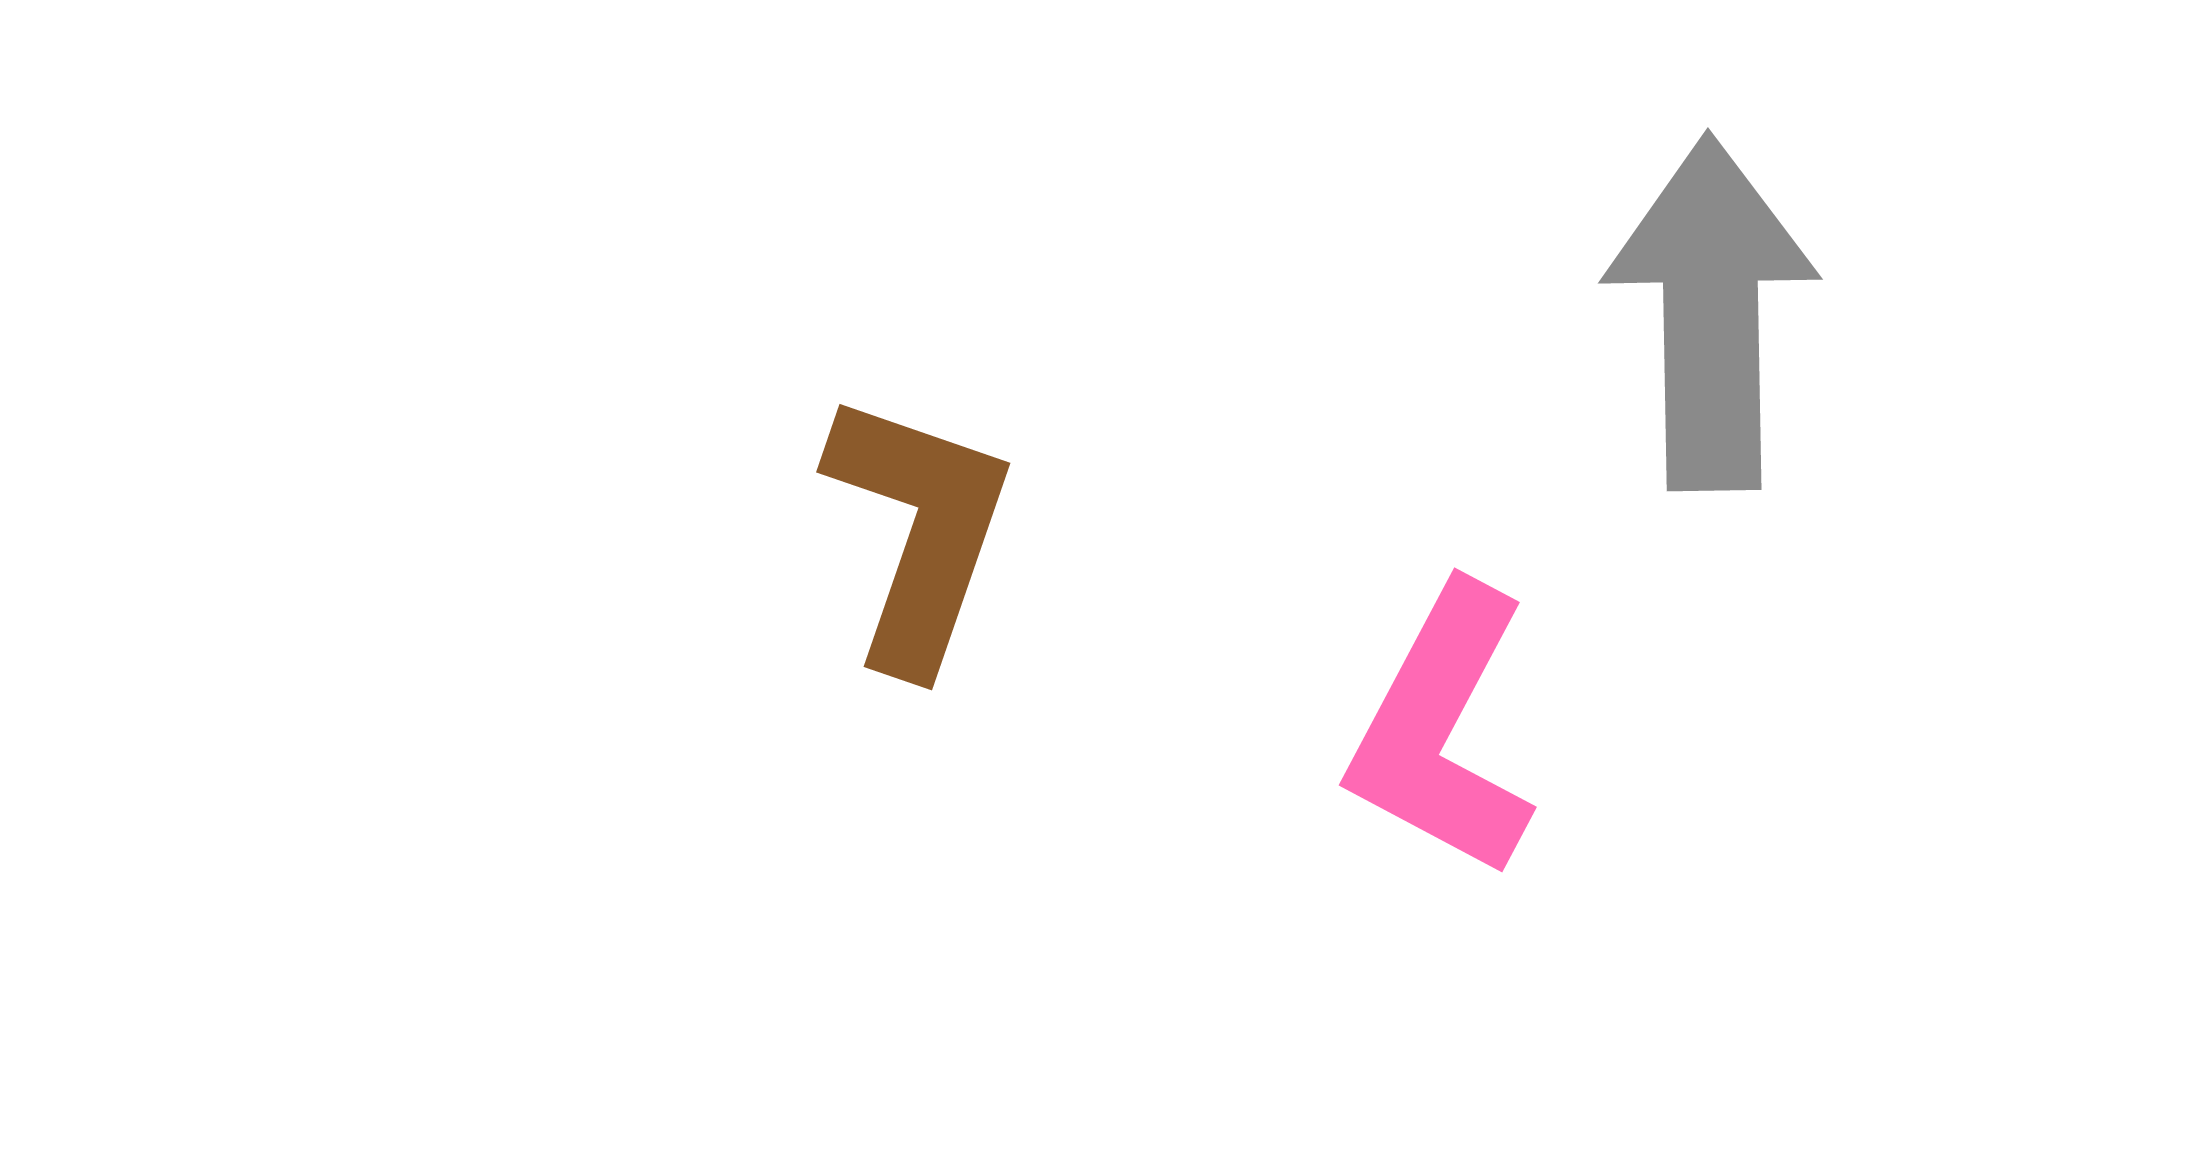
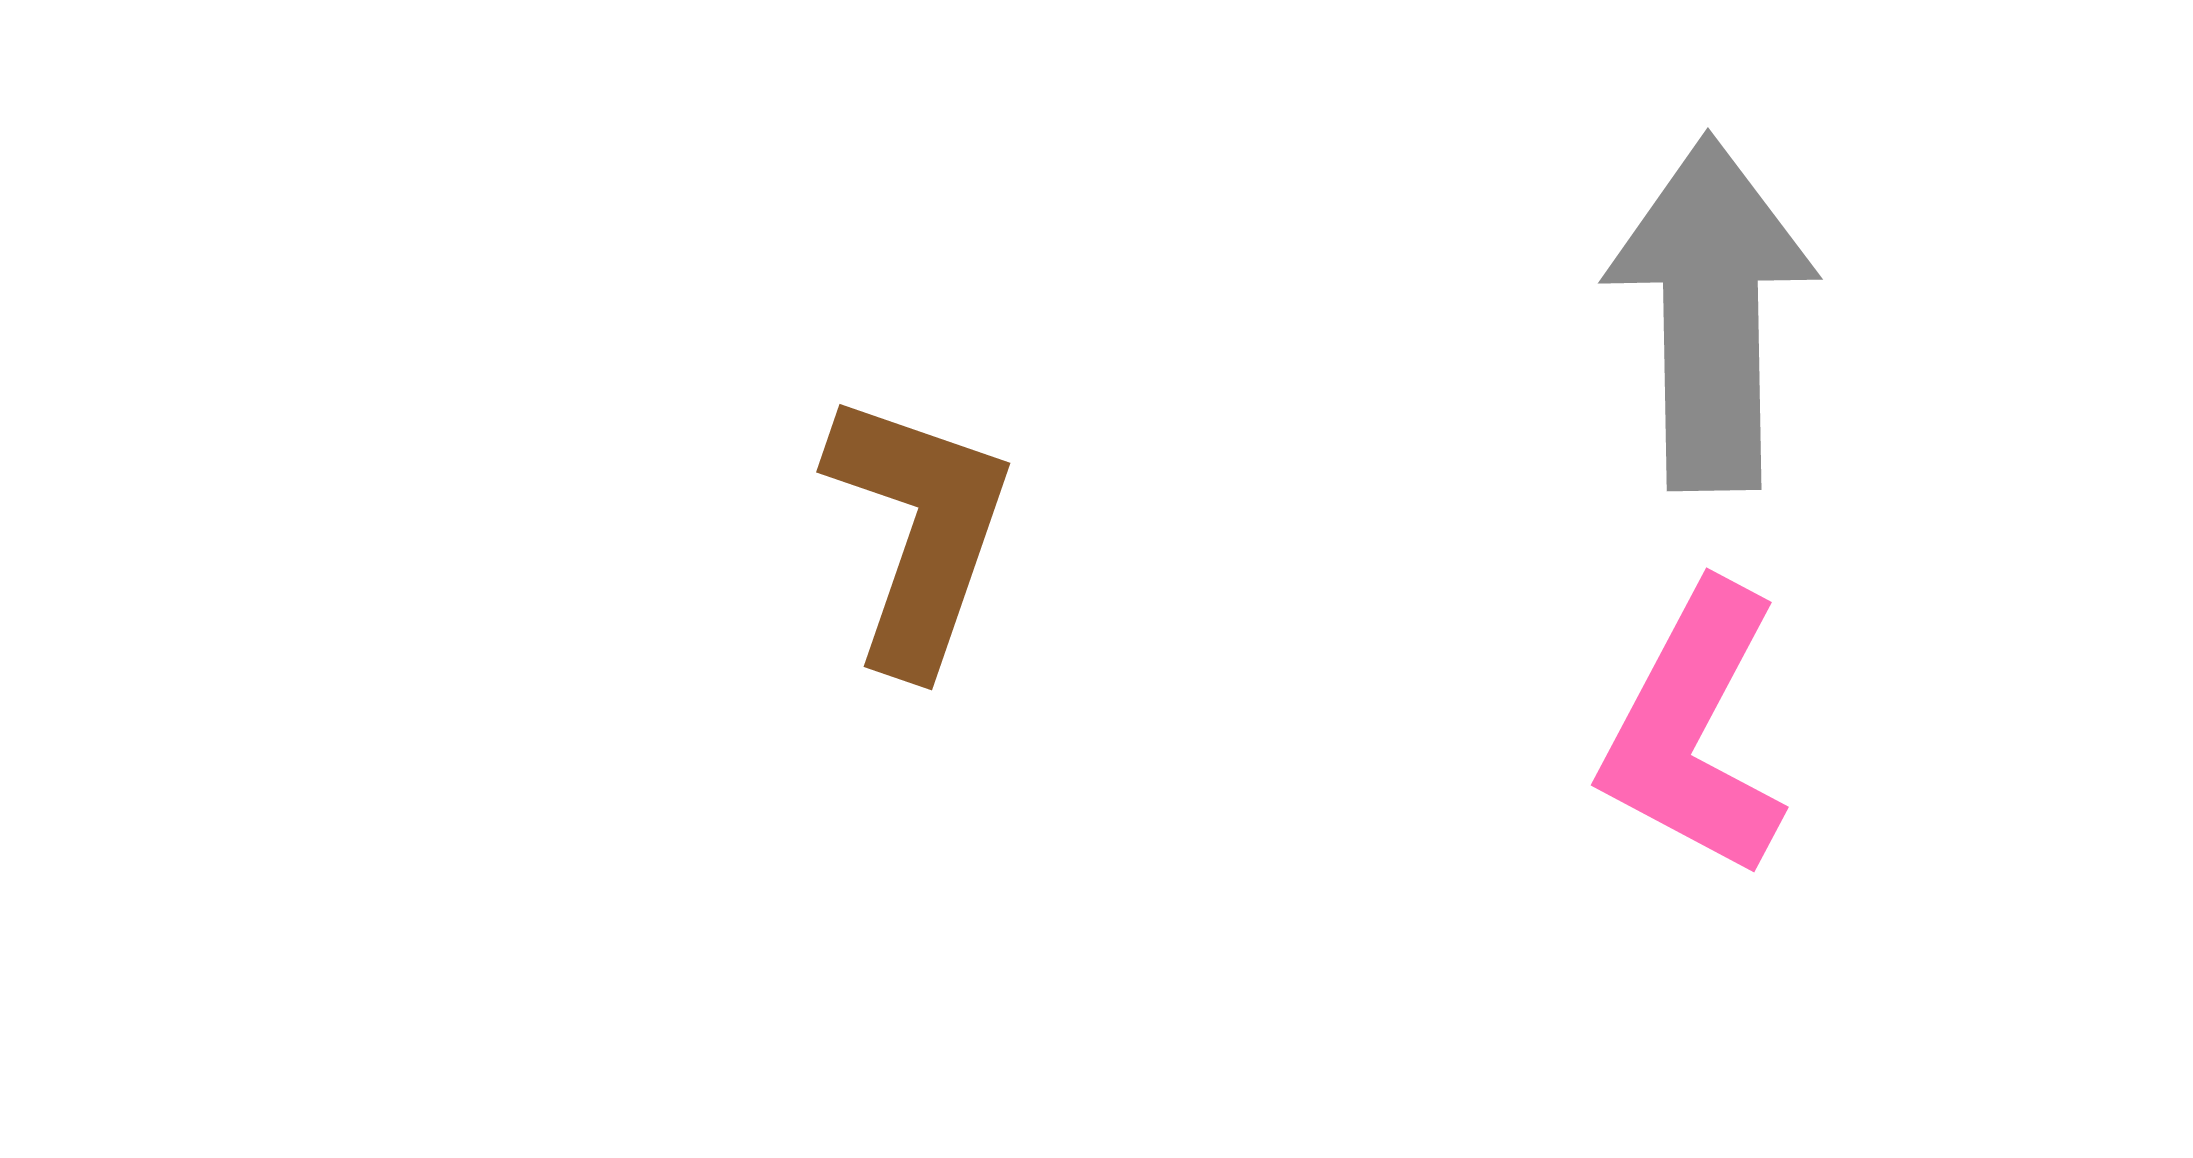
pink L-shape: moved 252 px right
